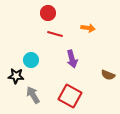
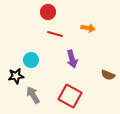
red circle: moved 1 px up
black star: rotated 14 degrees counterclockwise
